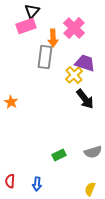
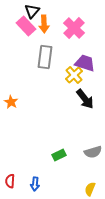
pink rectangle: rotated 66 degrees clockwise
orange arrow: moved 9 px left, 14 px up
blue arrow: moved 2 px left
